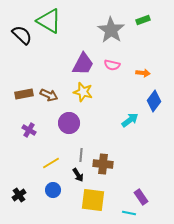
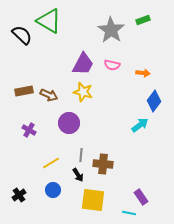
brown rectangle: moved 3 px up
cyan arrow: moved 10 px right, 5 px down
